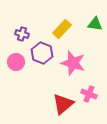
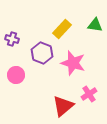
green triangle: moved 1 px down
purple cross: moved 10 px left, 5 px down
pink circle: moved 13 px down
pink cross: rotated 35 degrees clockwise
red triangle: moved 2 px down
